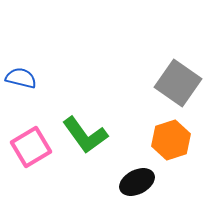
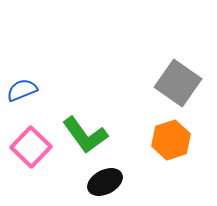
blue semicircle: moved 1 px right, 12 px down; rotated 36 degrees counterclockwise
pink square: rotated 15 degrees counterclockwise
black ellipse: moved 32 px left
